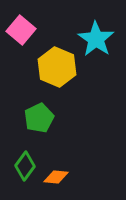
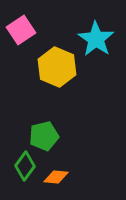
pink square: rotated 16 degrees clockwise
green pentagon: moved 5 px right, 18 px down; rotated 12 degrees clockwise
